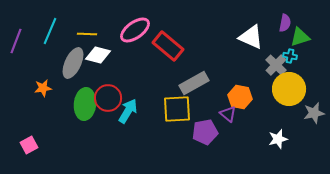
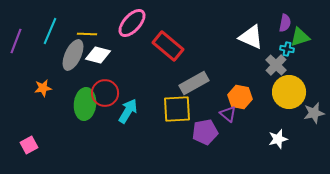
pink ellipse: moved 3 px left, 7 px up; rotated 12 degrees counterclockwise
cyan cross: moved 3 px left, 7 px up
gray ellipse: moved 8 px up
yellow circle: moved 3 px down
red circle: moved 3 px left, 5 px up
